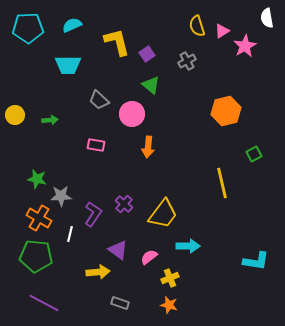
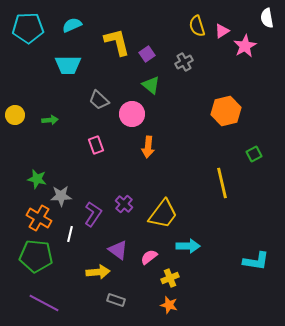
gray cross: moved 3 px left, 1 px down
pink rectangle: rotated 60 degrees clockwise
gray rectangle: moved 4 px left, 3 px up
